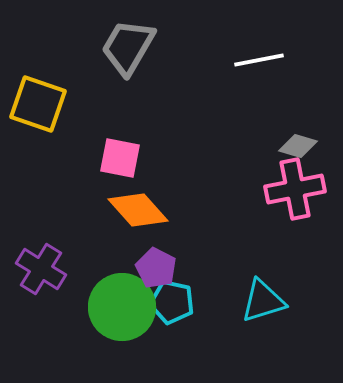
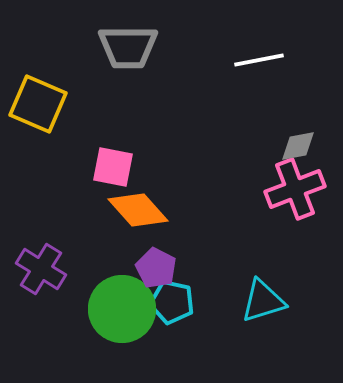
gray trapezoid: rotated 120 degrees counterclockwise
yellow square: rotated 4 degrees clockwise
gray diamond: rotated 27 degrees counterclockwise
pink square: moved 7 px left, 9 px down
pink cross: rotated 10 degrees counterclockwise
green circle: moved 2 px down
